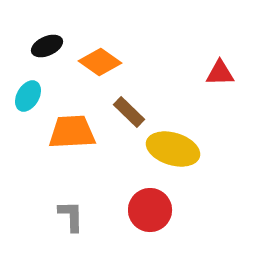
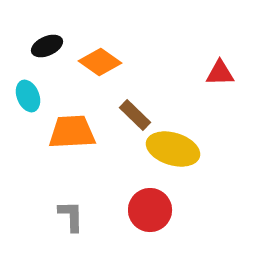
cyan ellipse: rotated 52 degrees counterclockwise
brown rectangle: moved 6 px right, 3 px down
